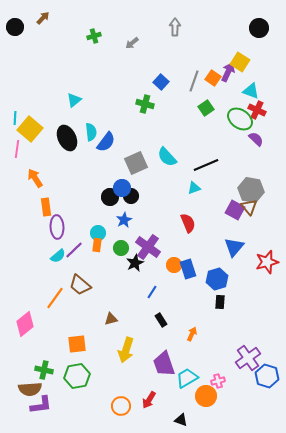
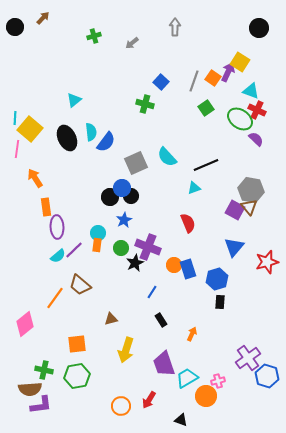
purple cross at (148, 247): rotated 15 degrees counterclockwise
